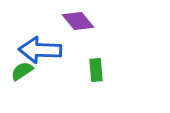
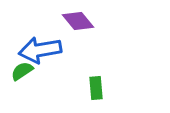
blue arrow: rotated 12 degrees counterclockwise
green rectangle: moved 18 px down
